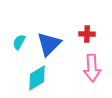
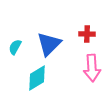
cyan semicircle: moved 4 px left, 5 px down
